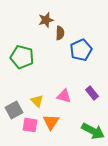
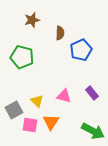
brown star: moved 14 px left
